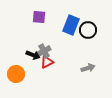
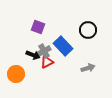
purple square: moved 1 px left, 10 px down; rotated 16 degrees clockwise
blue rectangle: moved 8 px left, 21 px down; rotated 66 degrees counterclockwise
